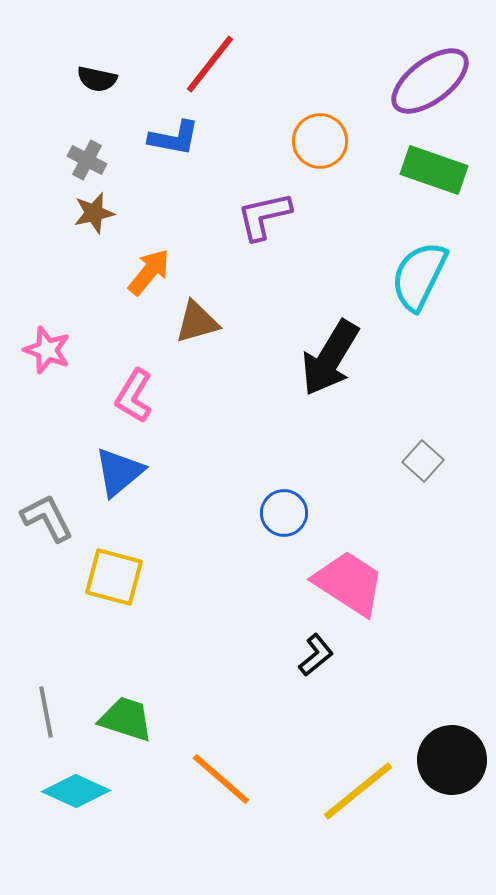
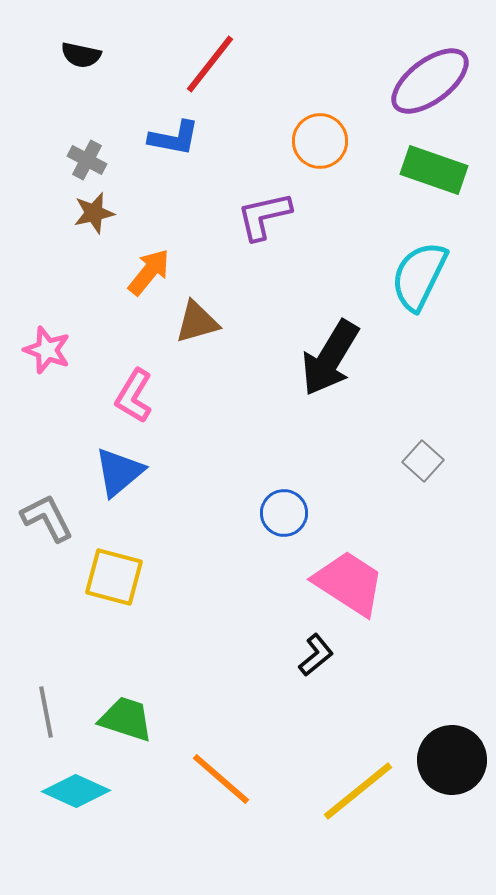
black semicircle: moved 16 px left, 24 px up
